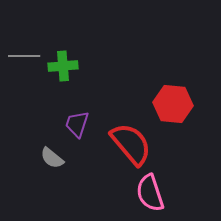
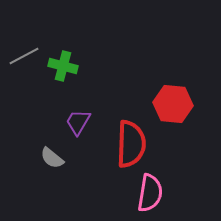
gray line: rotated 28 degrees counterclockwise
green cross: rotated 20 degrees clockwise
purple trapezoid: moved 1 px right, 2 px up; rotated 12 degrees clockwise
red semicircle: rotated 42 degrees clockwise
pink semicircle: rotated 153 degrees counterclockwise
